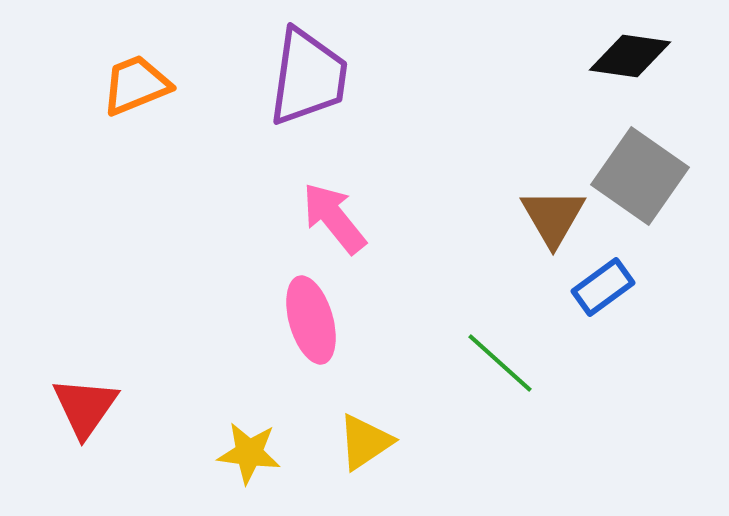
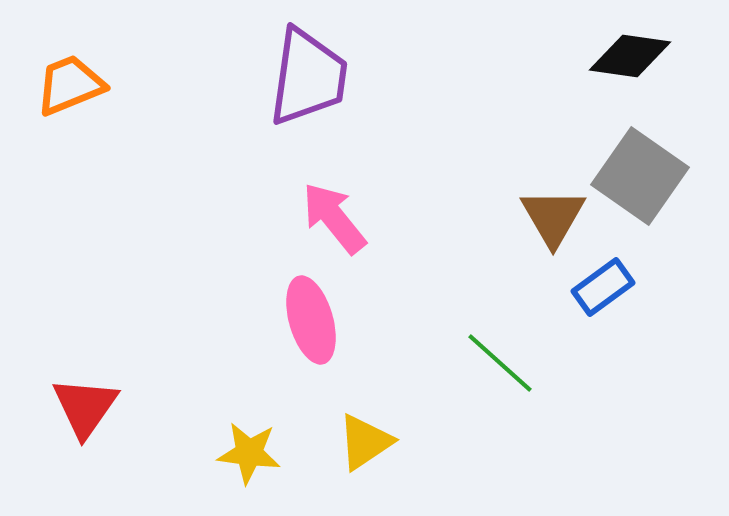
orange trapezoid: moved 66 px left
